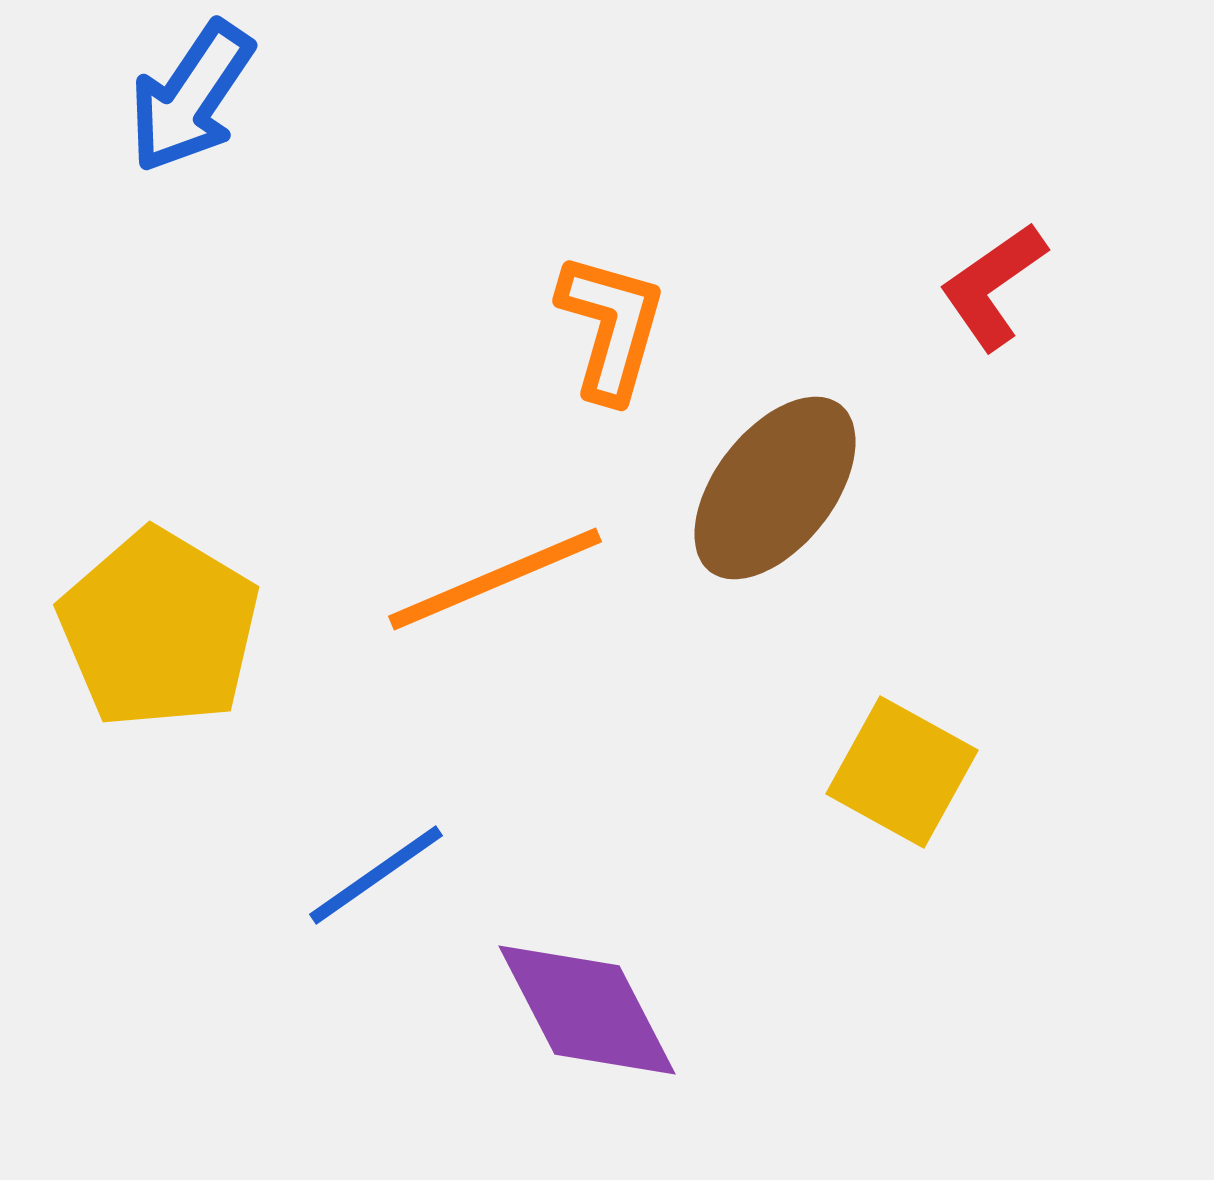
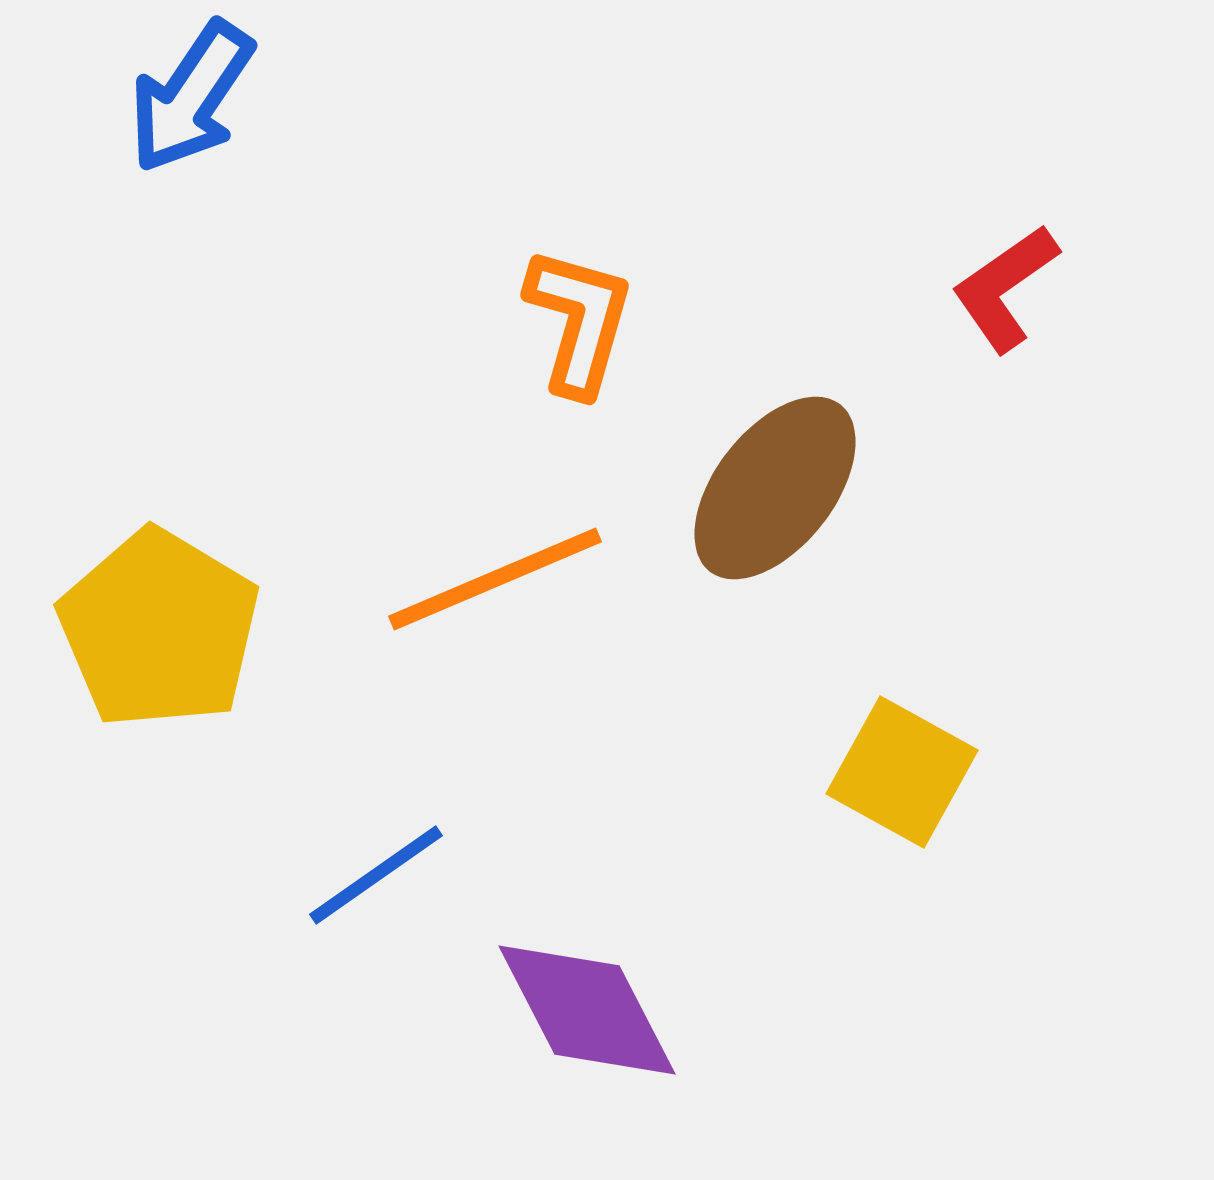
red L-shape: moved 12 px right, 2 px down
orange L-shape: moved 32 px left, 6 px up
